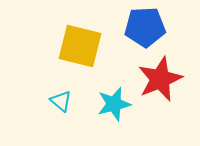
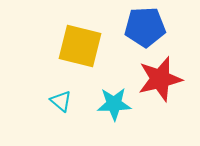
red star: rotated 9 degrees clockwise
cyan star: rotated 12 degrees clockwise
